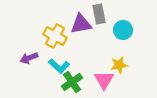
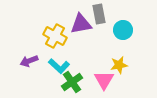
purple arrow: moved 3 px down
